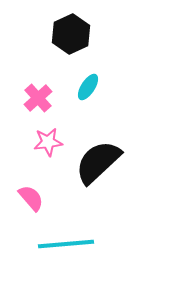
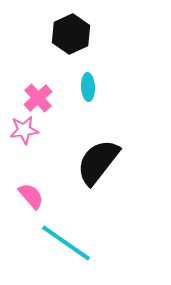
cyan ellipse: rotated 36 degrees counterclockwise
pink star: moved 24 px left, 12 px up
black semicircle: rotated 9 degrees counterclockwise
pink semicircle: moved 2 px up
cyan line: moved 1 px up; rotated 40 degrees clockwise
